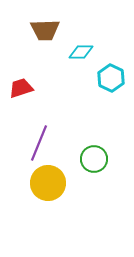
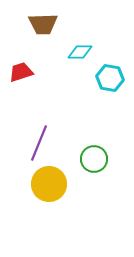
brown trapezoid: moved 2 px left, 6 px up
cyan diamond: moved 1 px left
cyan hexagon: moved 1 px left; rotated 16 degrees counterclockwise
red trapezoid: moved 16 px up
yellow circle: moved 1 px right, 1 px down
